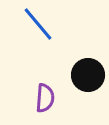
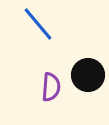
purple semicircle: moved 6 px right, 11 px up
